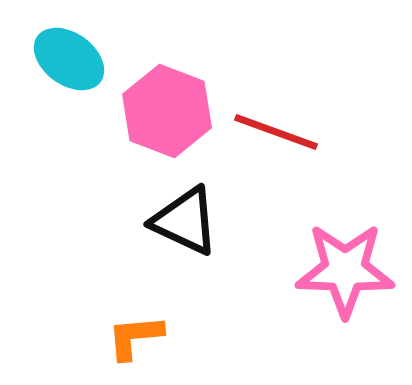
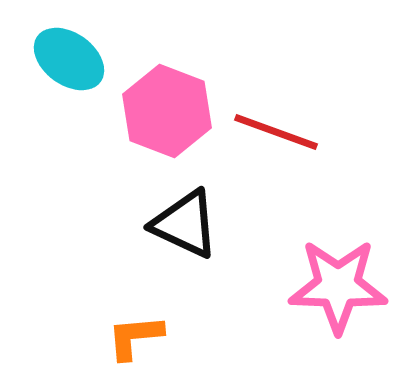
black triangle: moved 3 px down
pink star: moved 7 px left, 16 px down
